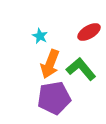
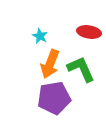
red ellipse: rotated 40 degrees clockwise
green L-shape: rotated 16 degrees clockwise
